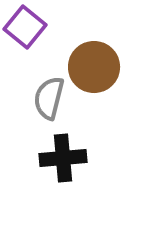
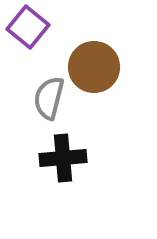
purple square: moved 3 px right
